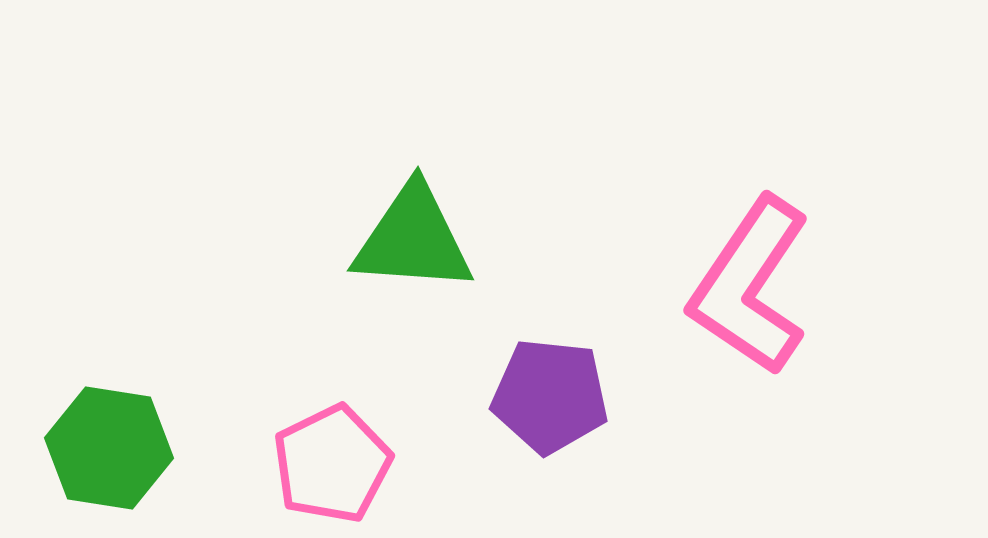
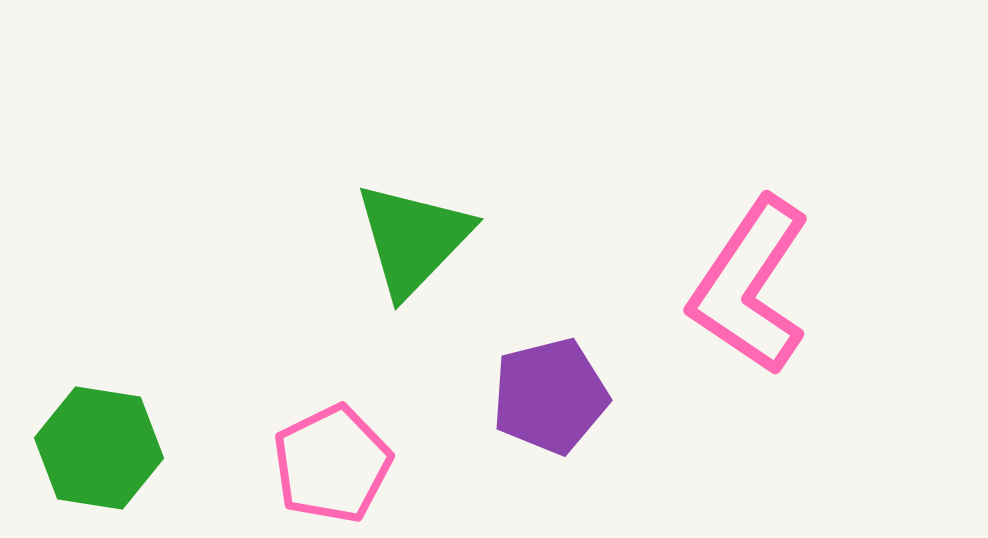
green triangle: rotated 50 degrees counterclockwise
purple pentagon: rotated 20 degrees counterclockwise
green hexagon: moved 10 px left
